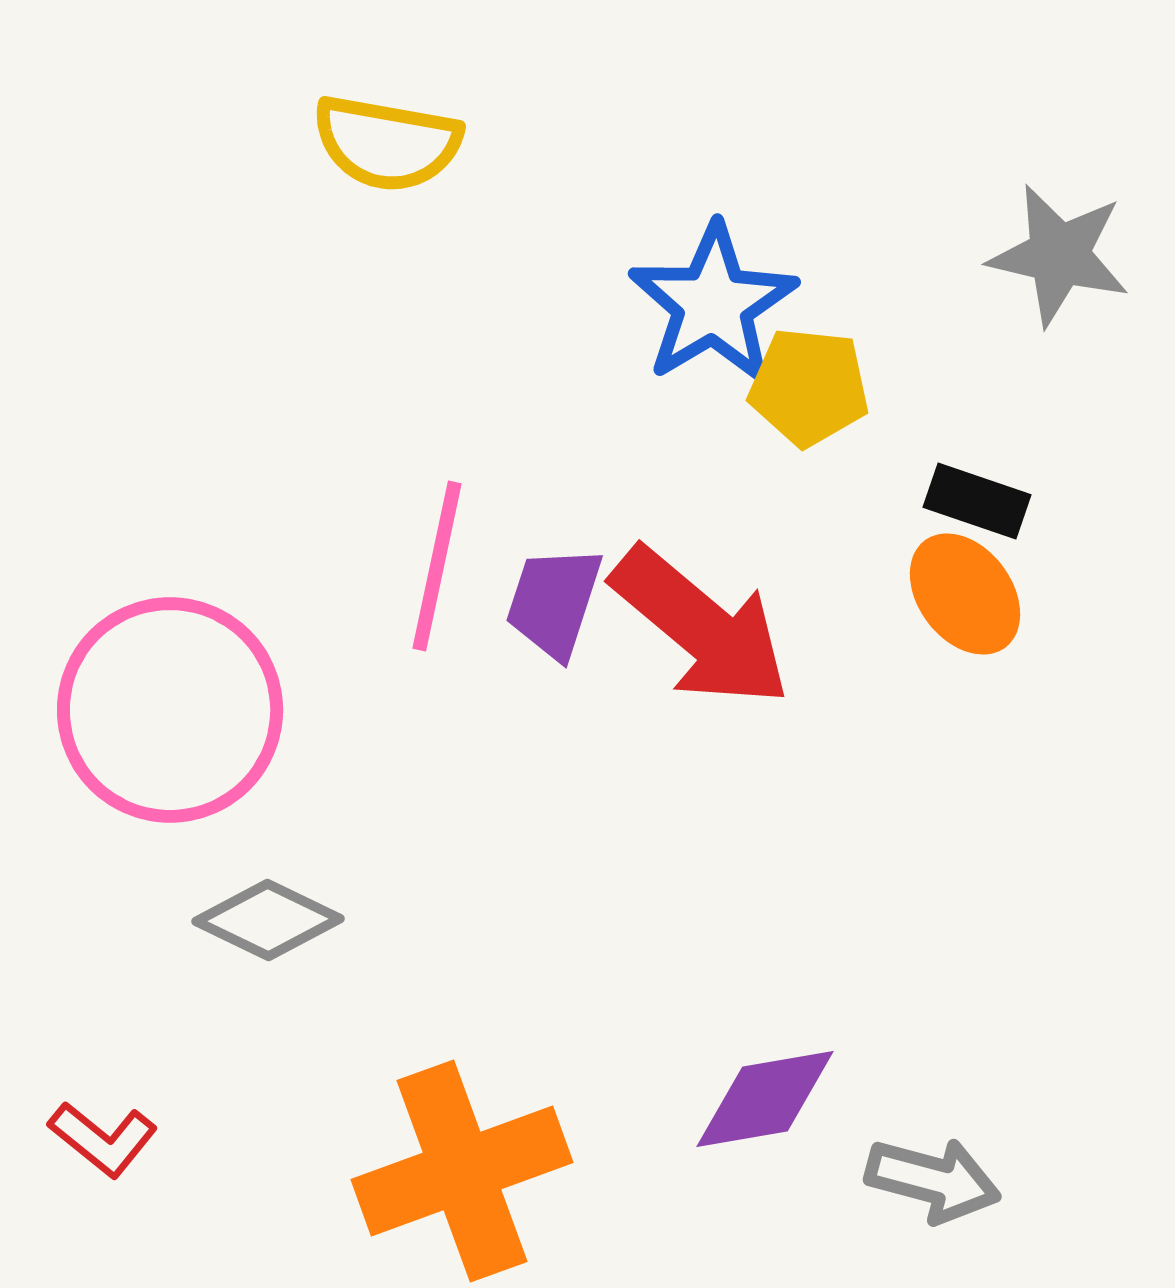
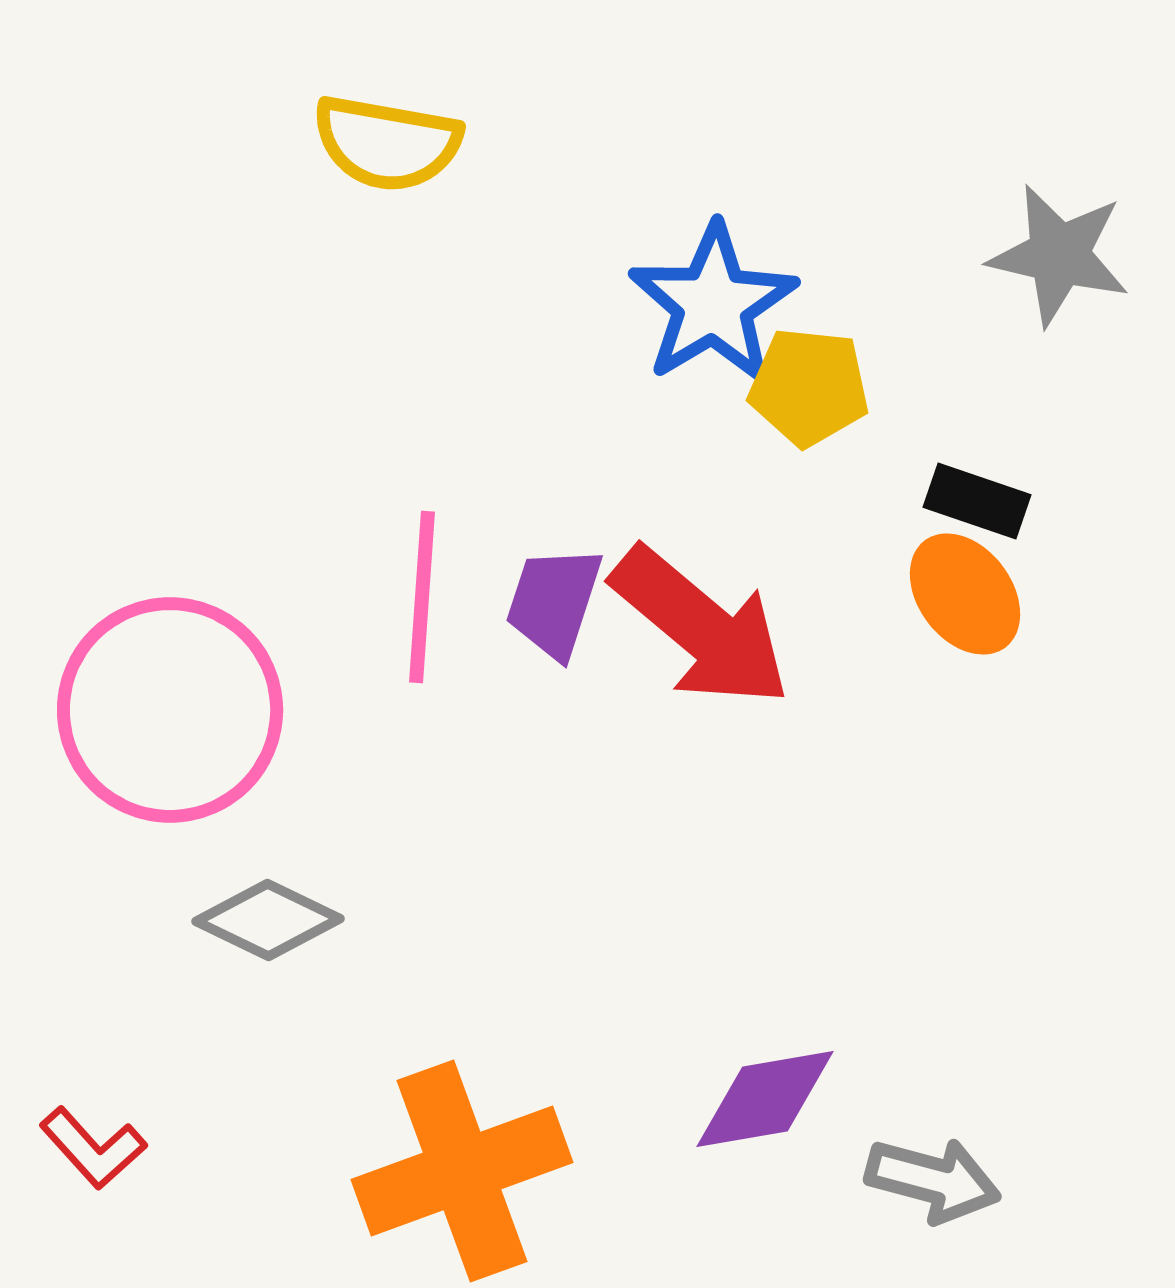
pink line: moved 15 px left, 31 px down; rotated 8 degrees counterclockwise
red L-shape: moved 10 px left, 9 px down; rotated 9 degrees clockwise
